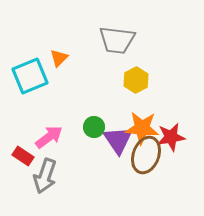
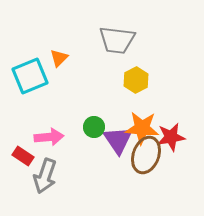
pink arrow: rotated 32 degrees clockwise
